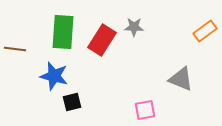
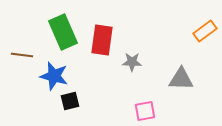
gray star: moved 2 px left, 35 px down
green rectangle: rotated 28 degrees counterclockwise
red rectangle: rotated 24 degrees counterclockwise
brown line: moved 7 px right, 6 px down
gray triangle: rotated 20 degrees counterclockwise
black square: moved 2 px left, 1 px up
pink square: moved 1 px down
